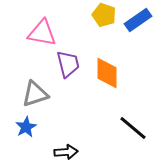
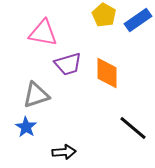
yellow pentagon: rotated 10 degrees clockwise
pink triangle: moved 1 px right
purple trapezoid: rotated 88 degrees clockwise
gray triangle: moved 1 px right, 1 px down
blue star: rotated 10 degrees counterclockwise
black arrow: moved 2 px left
